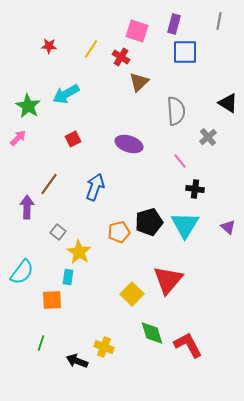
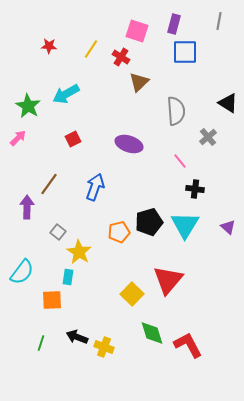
black arrow: moved 24 px up
